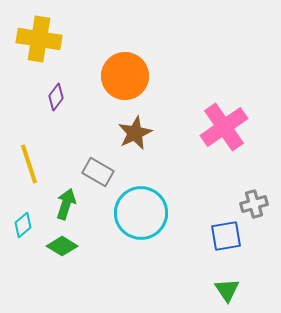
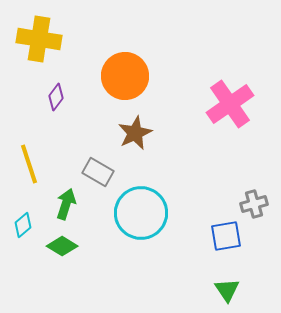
pink cross: moved 6 px right, 23 px up
